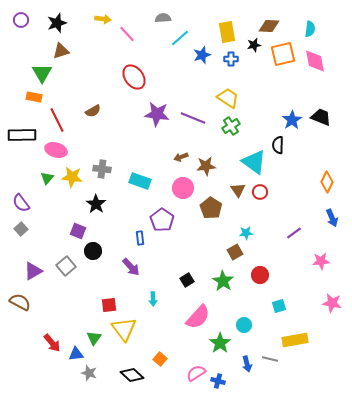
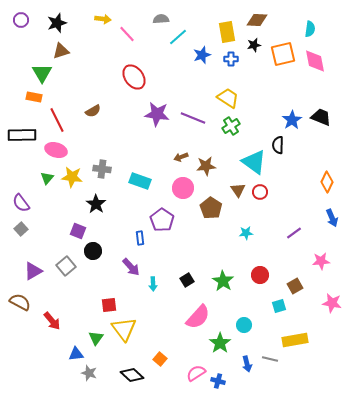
gray semicircle at (163, 18): moved 2 px left, 1 px down
brown diamond at (269, 26): moved 12 px left, 6 px up
cyan line at (180, 38): moved 2 px left, 1 px up
brown square at (235, 252): moved 60 px right, 34 px down
cyan arrow at (153, 299): moved 15 px up
green triangle at (94, 338): moved 2 px right
red arrow at (52, 343): moved 22 px up
